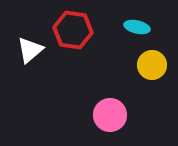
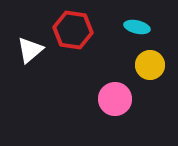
yellow circle: moved 2 px left
pink circle: moved 5 px right, 16 px up
